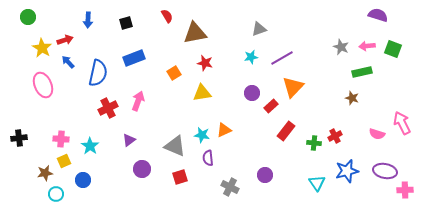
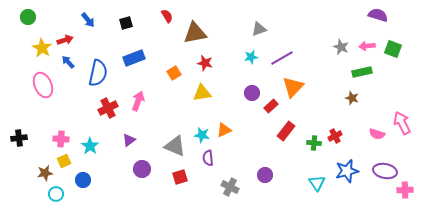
blue arrow at (88, 20): rotated 42 degrees counterclockwise
